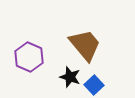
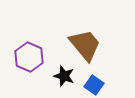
black star: moved 6 px left, 1 px up
blue square: rotated 12 degrees counterclockwise
